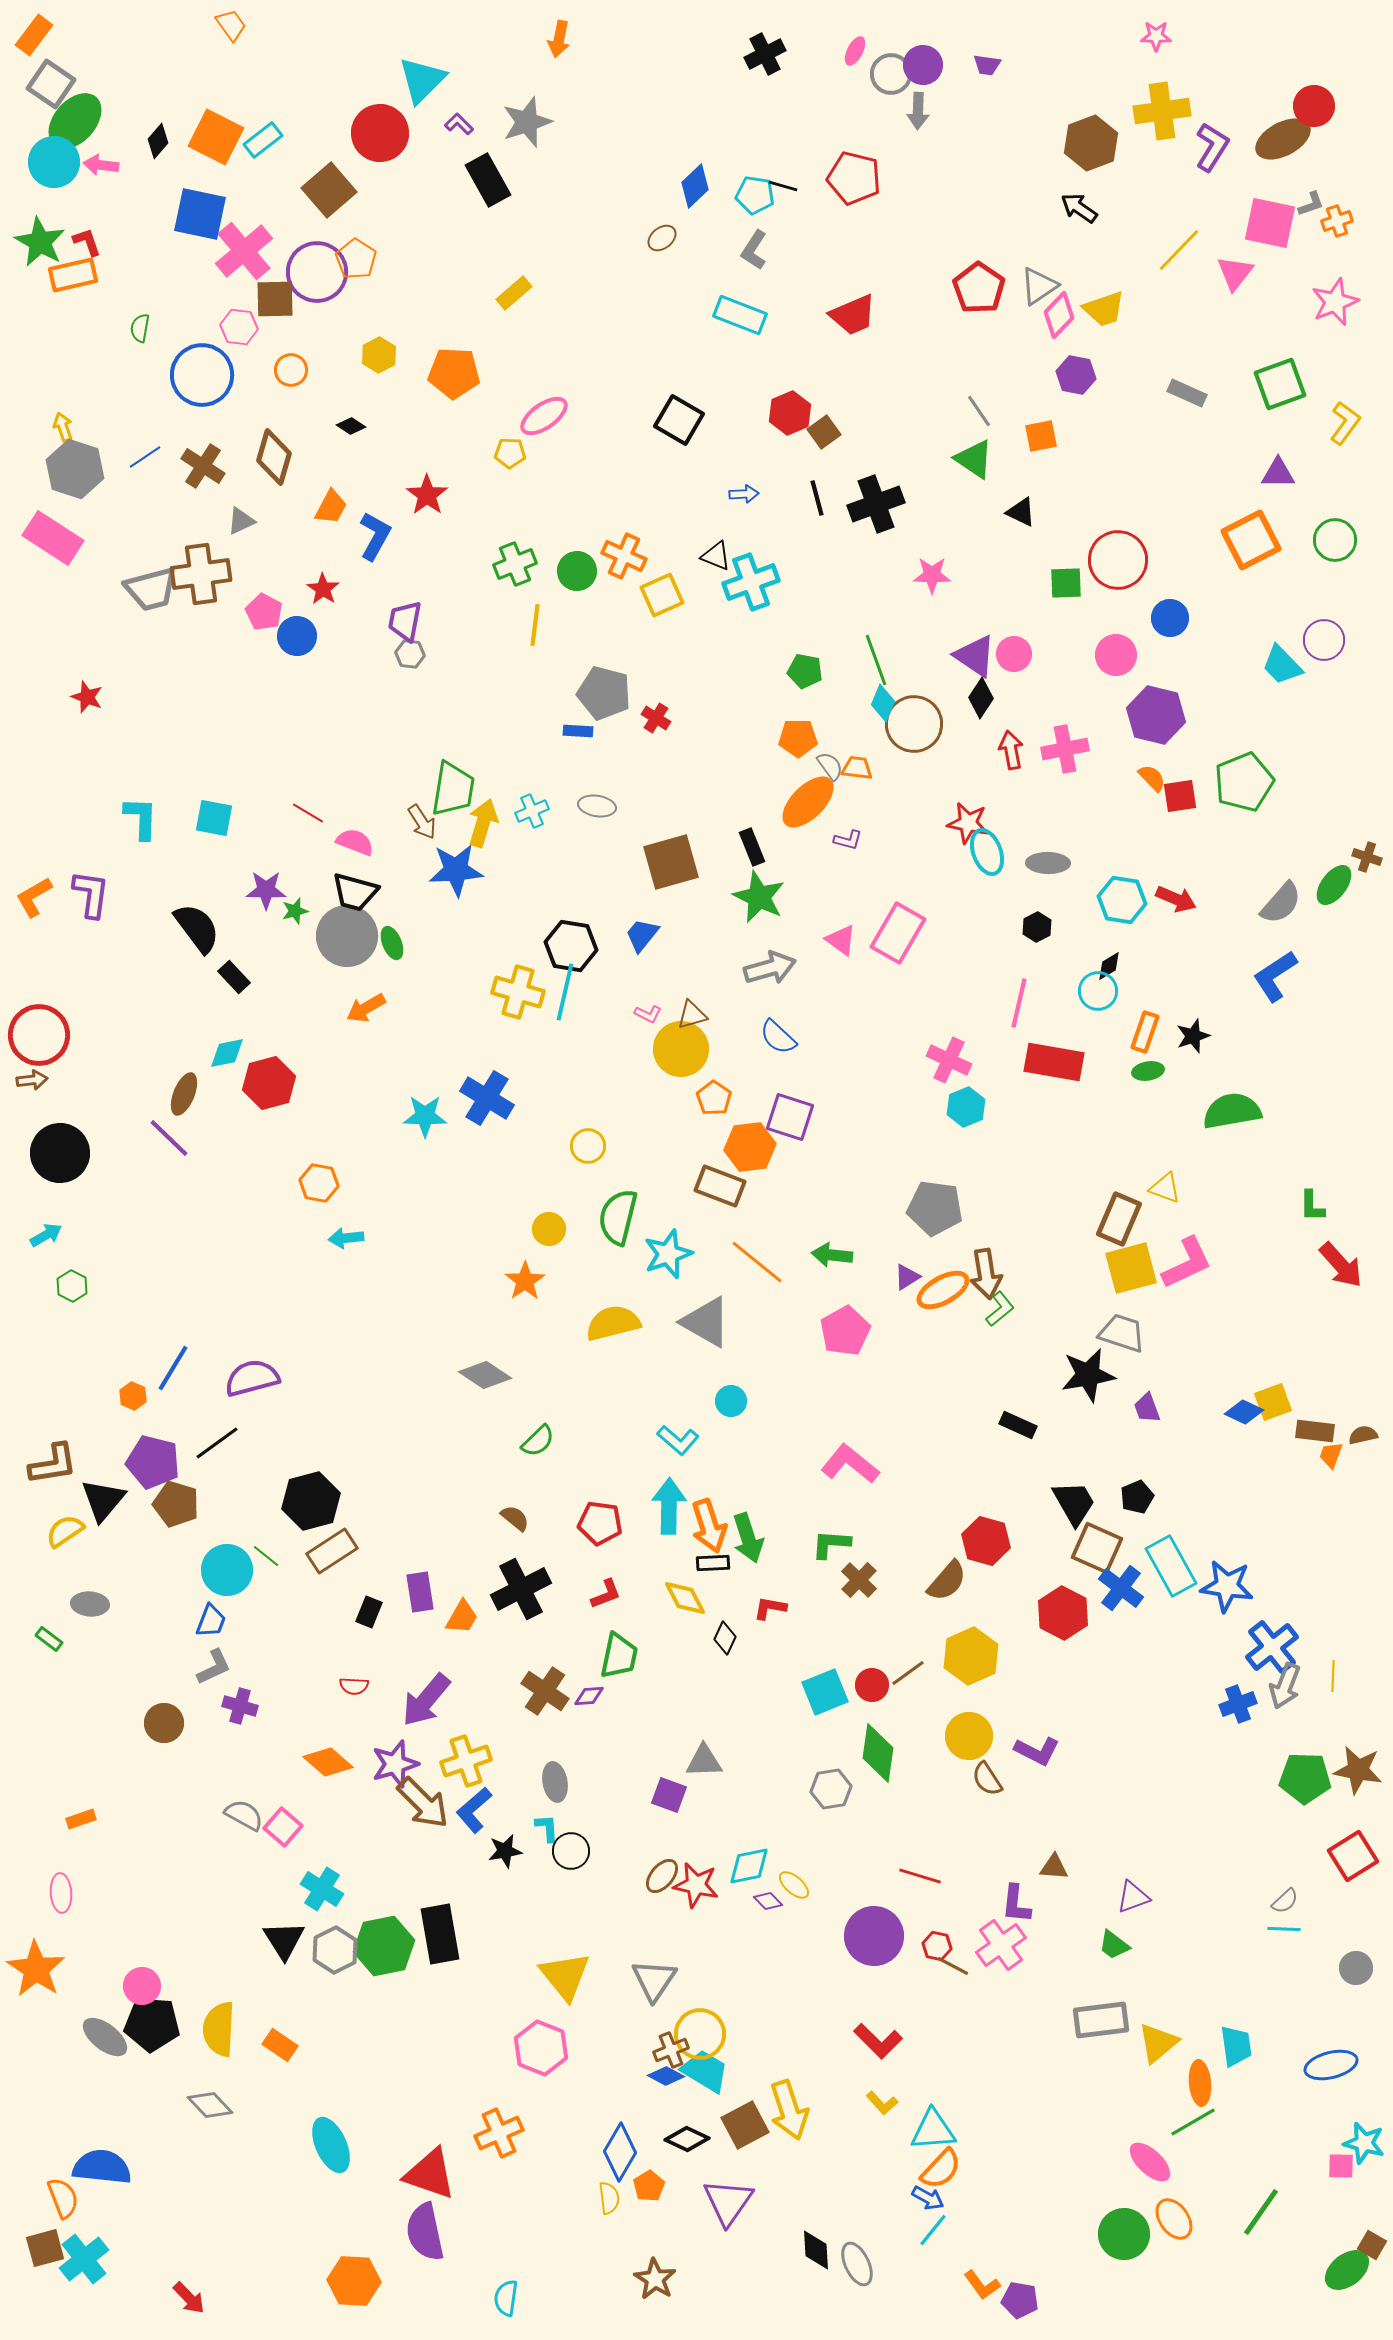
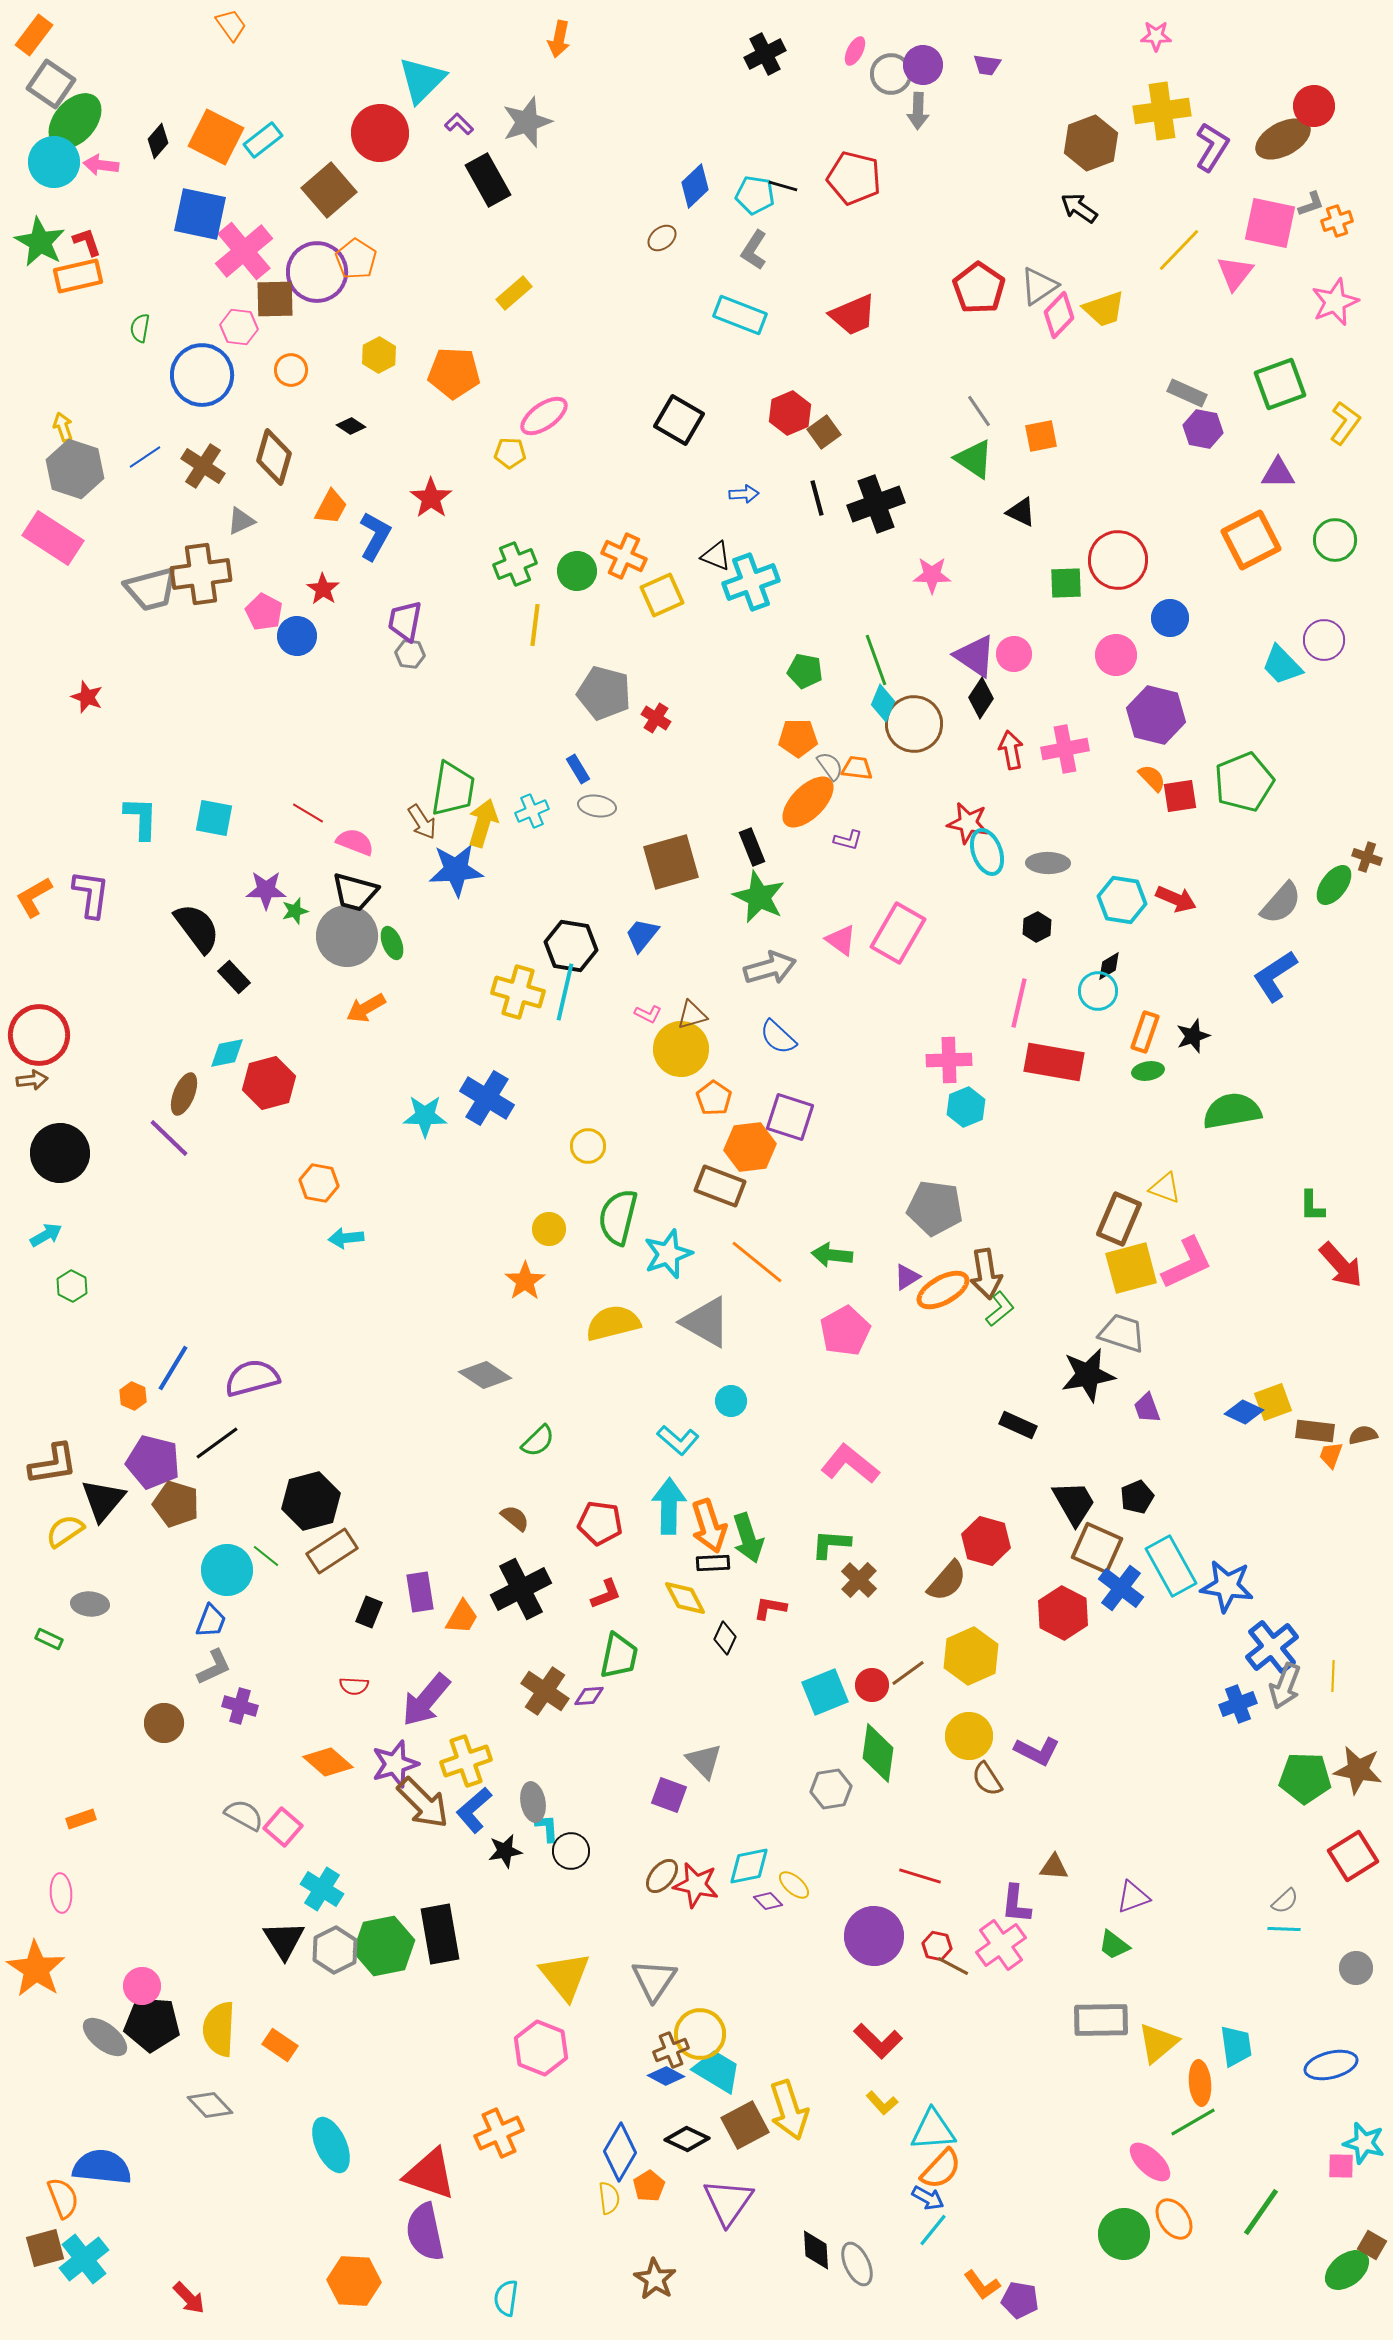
orange rectangle at (73, 275): moved 5 px right, 1 px down
purple hexagon at (1076, 375): moved 127 px right, 54 px down
red star at (427, 495): moved 4 px right, 3 px down
blue rectangle at (578, 731): moved 38 px down; rotated 56 degrees clockwise
pink cross at (949, 1060): rotated 27 degrees counterclockwise
green rectangle at (49, 1639): rotated 12 degrees counterclockwise
gray triangle at (704, 1761): rotated 48 degrees clockwise
gray ellipse at (555, 1782): moved 22 px left, 20 px down
gray rectangle at (1101, 2020): rotated 6 degrees clockwise
cyan trapezoid at (705, 2071): moved 12 px right
